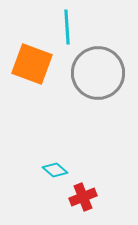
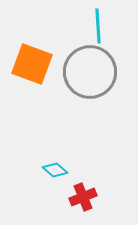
cyan line: moved 31 px right, 1 px up
gray circle: moved 8 px left, 1 px up
